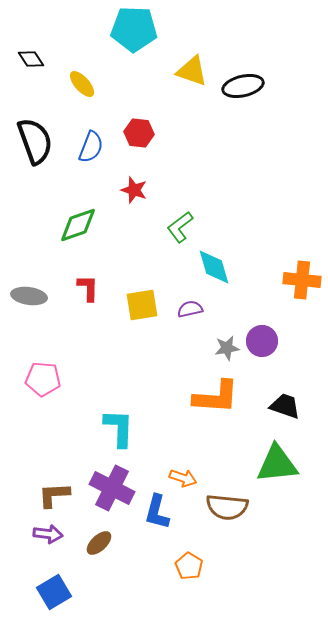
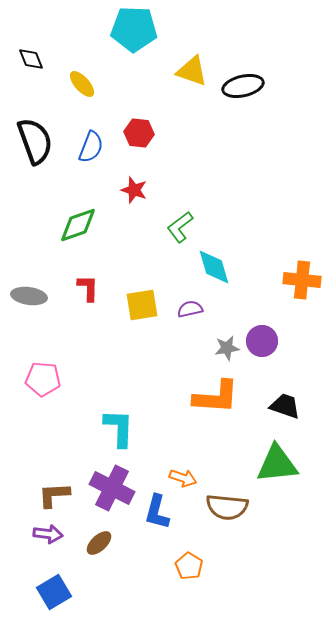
black diamond: rotated 12 degrees clockwise
